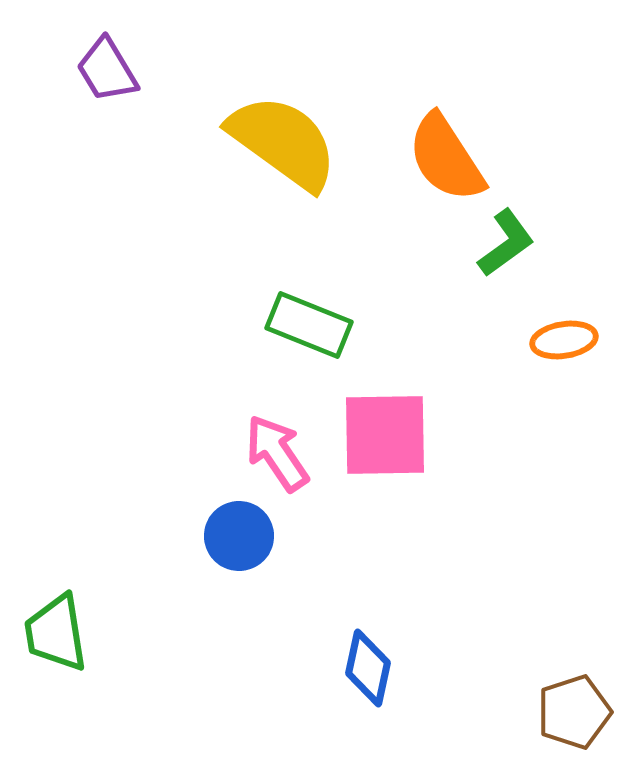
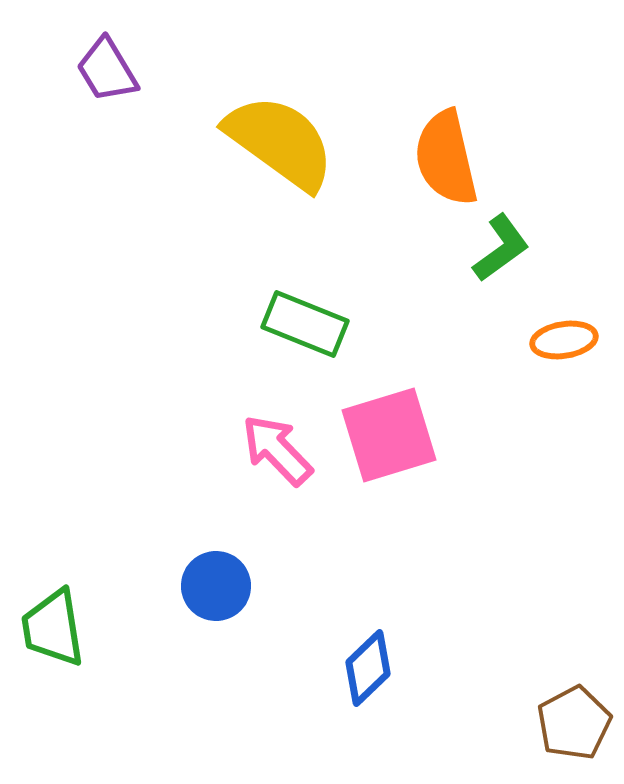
yellow semicircle: moved 3 px left
orange semicircle: rotated 20 degrees clockwise
green L-shape: moved 5 px left, 5 px down
green rectangle: moved 4 px left, 1 px up
pink square: moved 4 px right; rotated 16 degrees counterclockwise
pink arrow: moved 3 px up; rotated 10 degrees counterclockwise
blue circle: moved 23 px left, 50 px down
green trapezoid: moved 3 px left, 5 px up
blue diamond: rotated 34 degrees clockwise
brown pentagon: moved 11 px down; rotated 10 degrees counterclockwise
